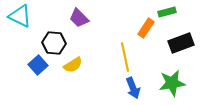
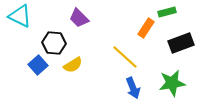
yellow line: rotated 36 degrees counterclockwise
